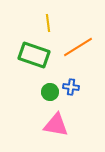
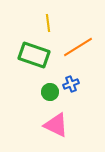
blue cross: moved 3 px up; rotated 28 degrees counterclockwise
pink triangle: rotated 16 degrees clockwise
